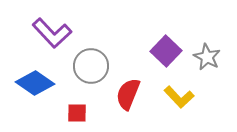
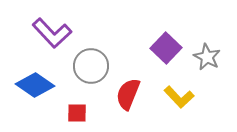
purple square: moved 3 px up
blue diamond: moved 2 px down
